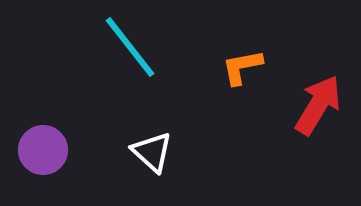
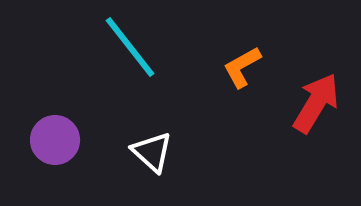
orange L-shape: rotated 18 degrees counterclockwise
red arrow: moved 2 px left, 2 px up
purple circle: moved 12 px right, 10 px up
